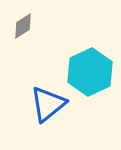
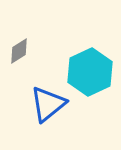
gray diamond: moved 4 px left, 25 px down
